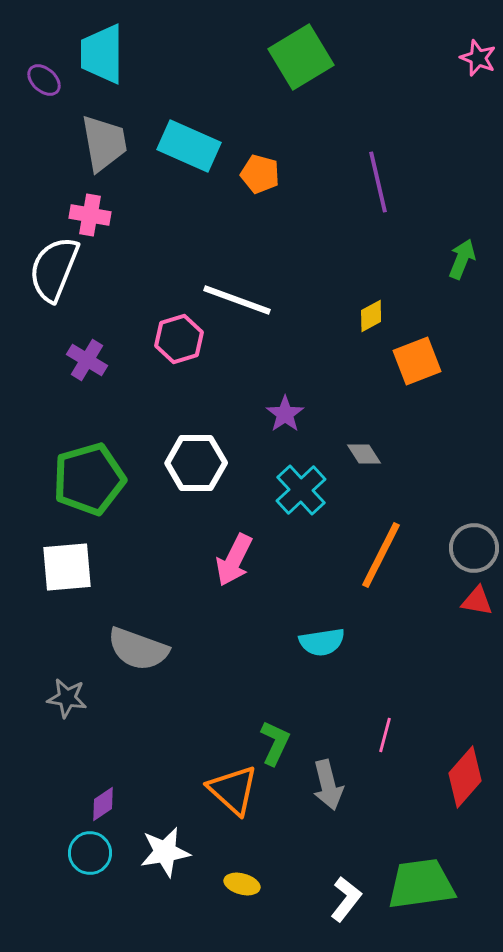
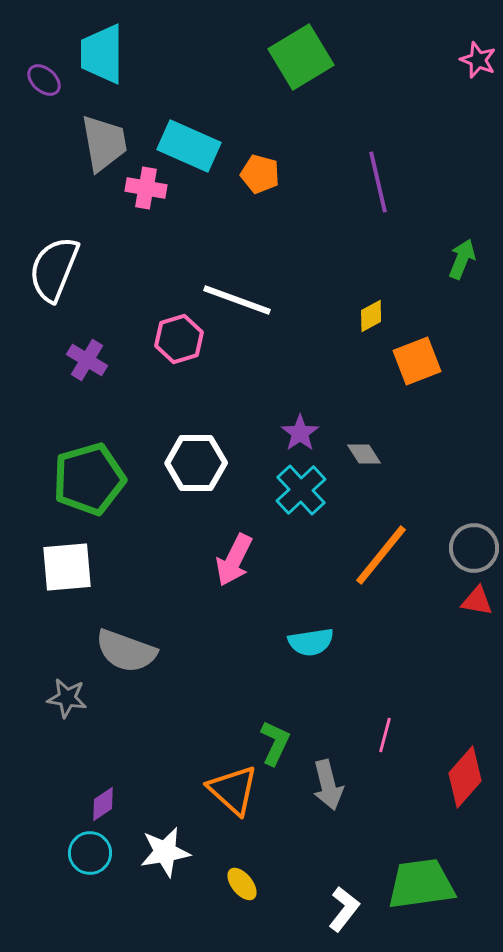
pink star: moved 2 px down
pink cross: moved 56 px right, 27 px up
purple star: moved 15 px right, 19 px down
orange line: rotated 12 degrees clockwise
cyan semicircle: moved 11 px left
gray semicircle: moved 12 px left, 2 px down
yellow ellipse: rotated 36 degrees clockwise
white L-shape: moved 2 px left, 10 px down
